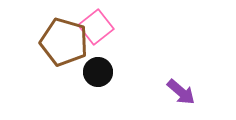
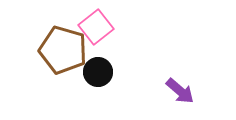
brown pentagon: moved 1 px left, 8 px down
purple arrow: moved 1 px left, 1 px up
